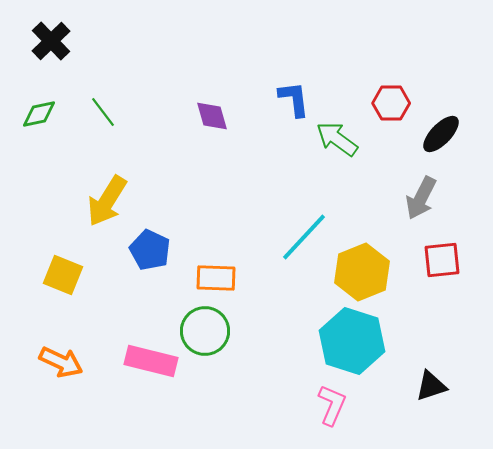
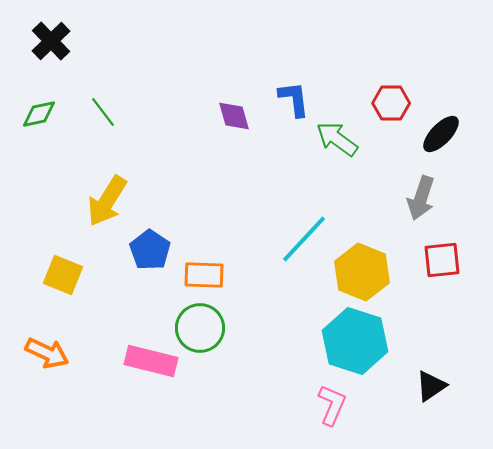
purple diamond: moved 22 px right
gray arrow: rotated 9 degrees counterclockwise
cyan line: moved 2 px down
blue pentagon: rotated 9 degrees clockwise
yellow hexagon: rotated 16 degrees counterclockwise
orange rectangle: moved 12 px left, 3 px up
green circle: moved 5 px left, 3 px up
cyan hexagon: moved 3 px right
orange arrow: moved 14 px left, 9 px up
black triangle: rotated 16 degrees counterclockwise
